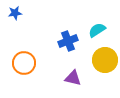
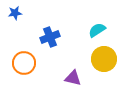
blue cross: moved 18 px left, 4 px up
yellow circle: moved 1 px left, 1 px up
